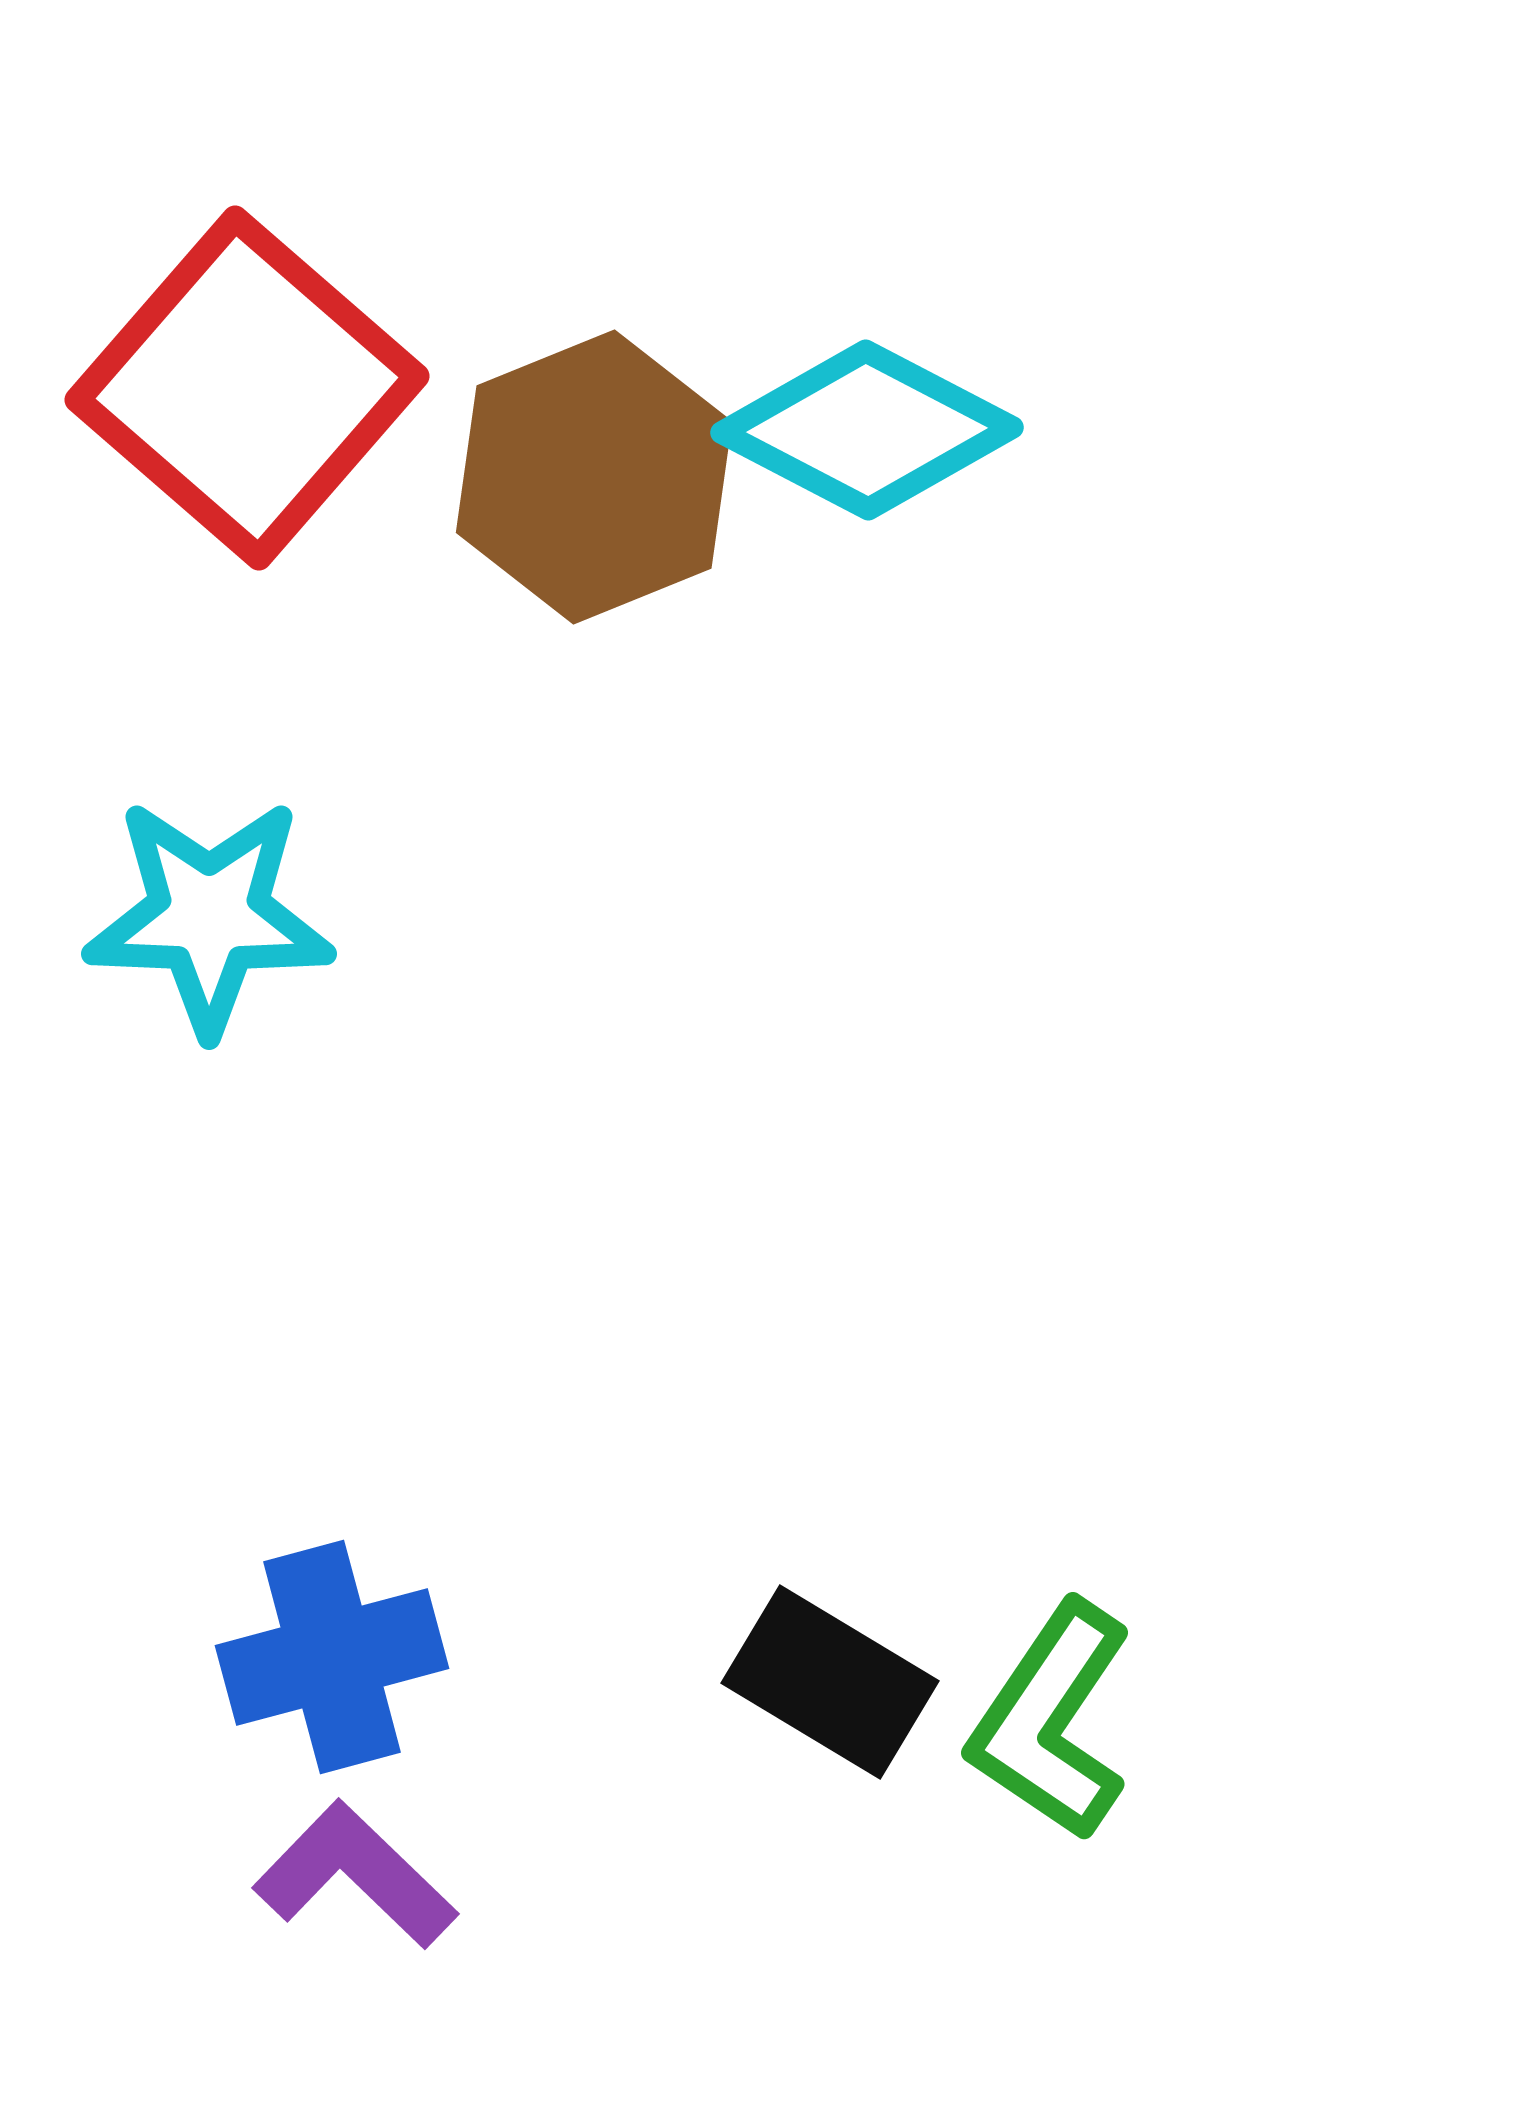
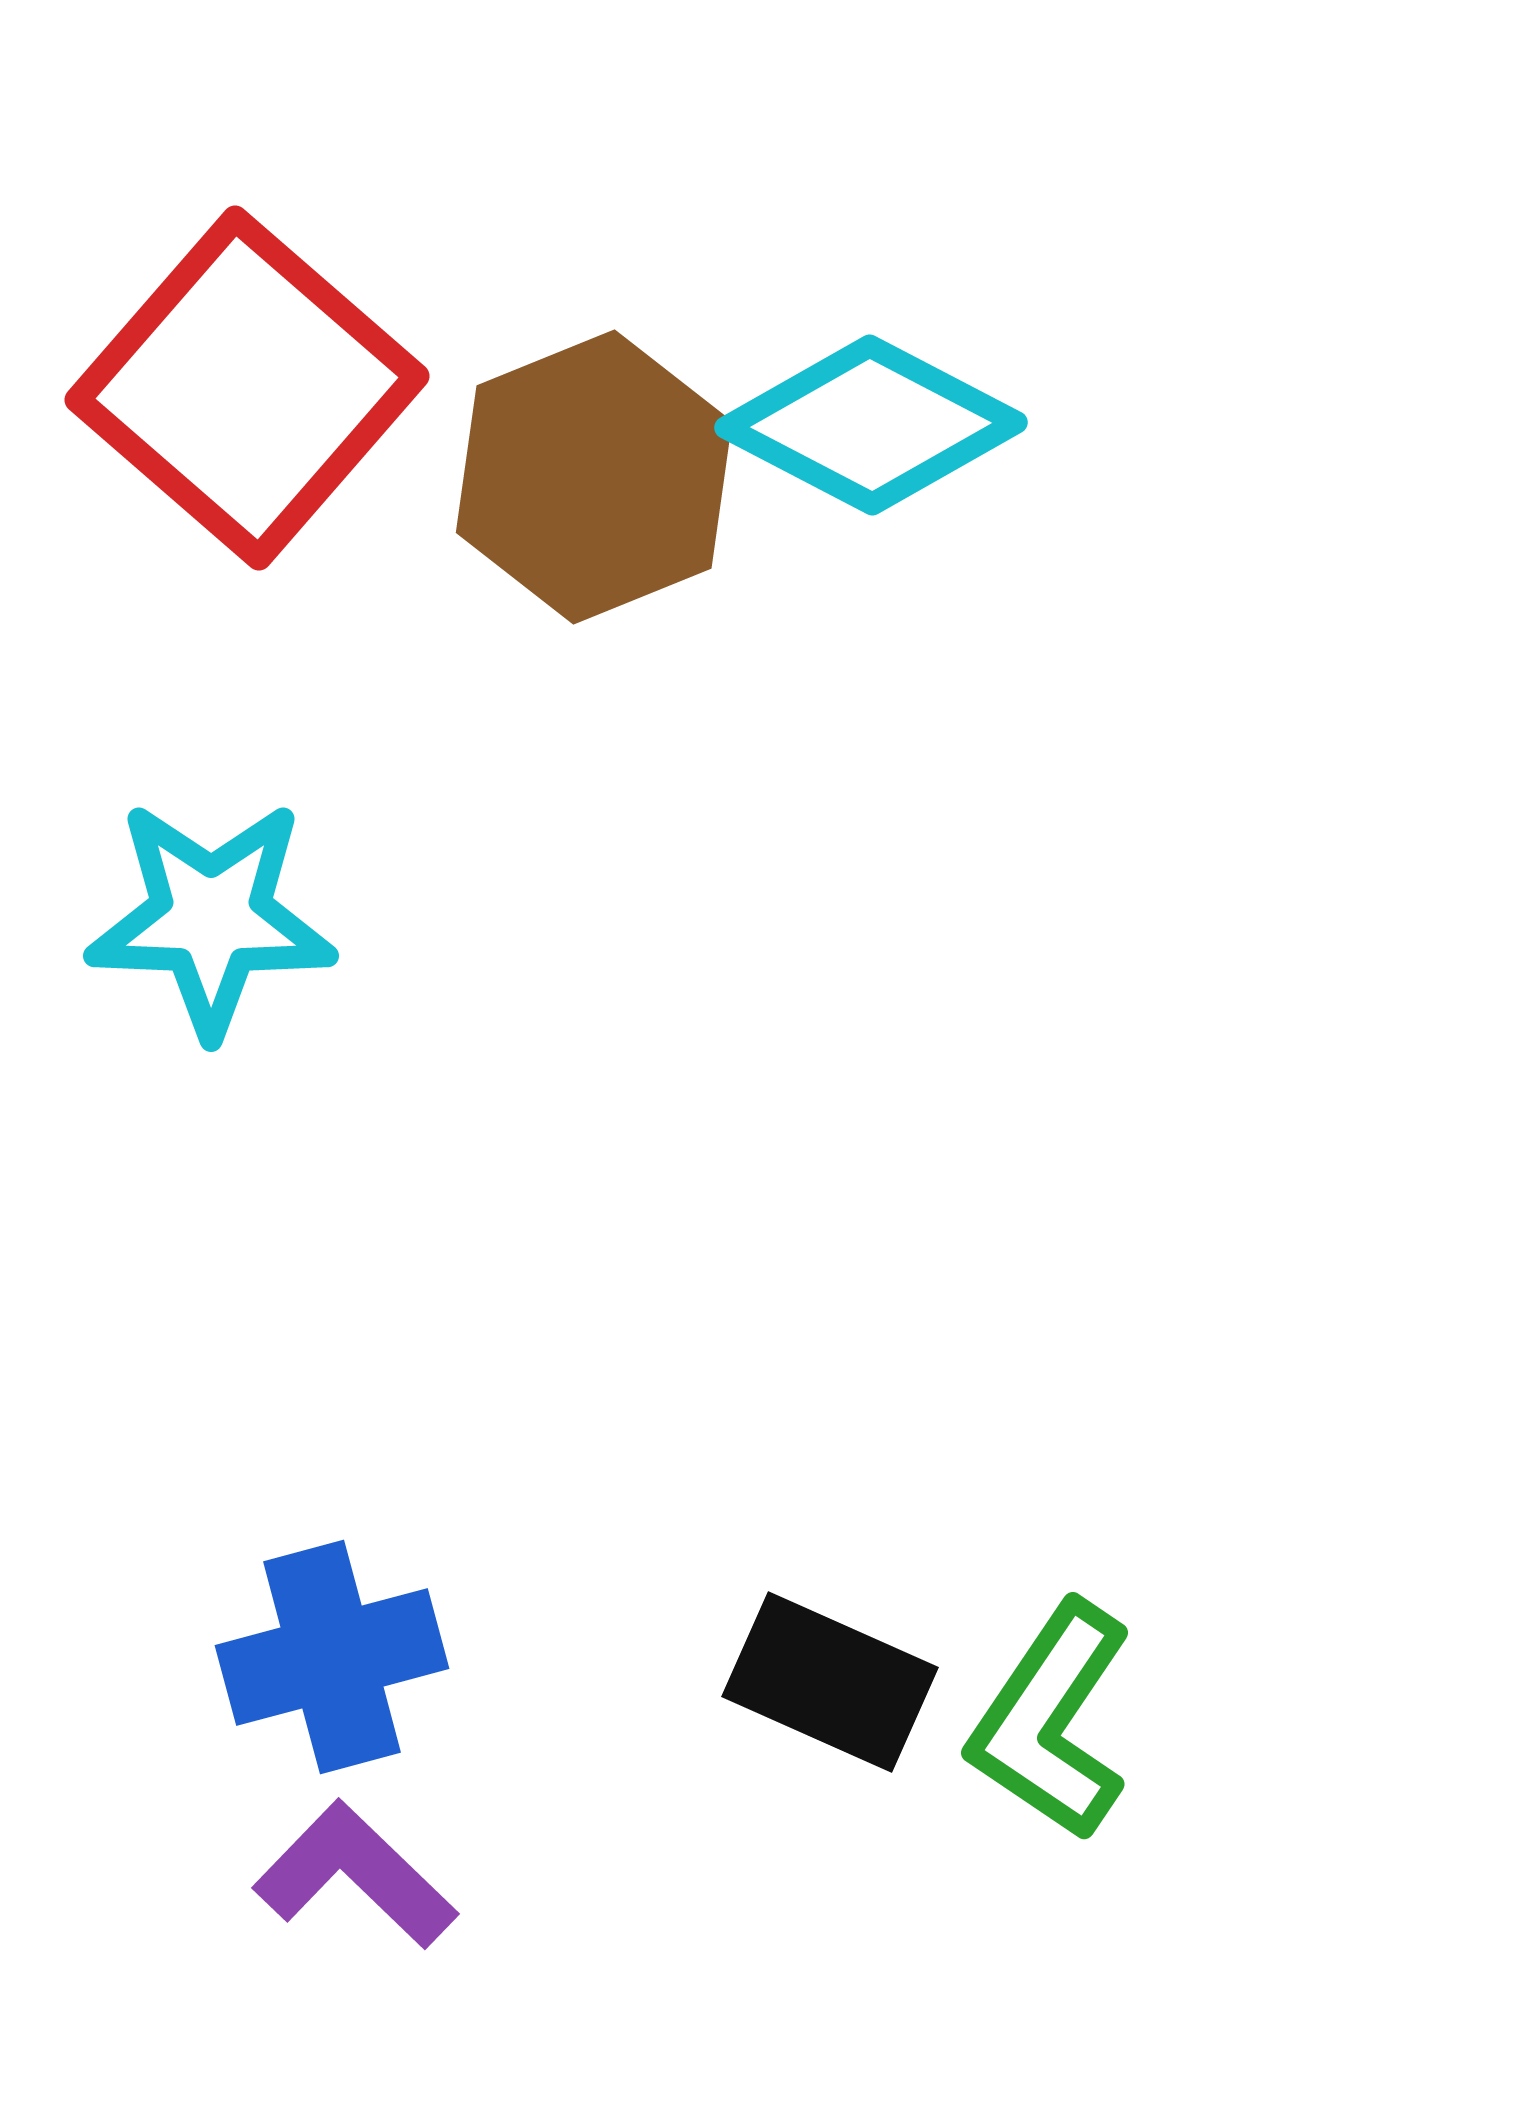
cyan diamond: moved 4 px right, 5 px up
cyan star: moved 2 px right, 2 px down
black rectangle: rotated 7 degrees counterclockwise
